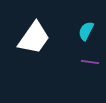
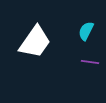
white trapezoid: moved 1 px right, 4 px down
